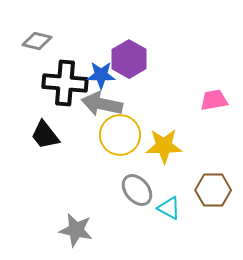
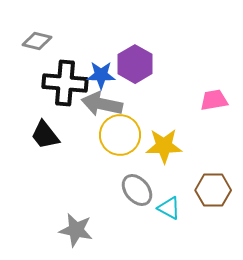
purple hexagon: moved 6 px right, 5 px down
